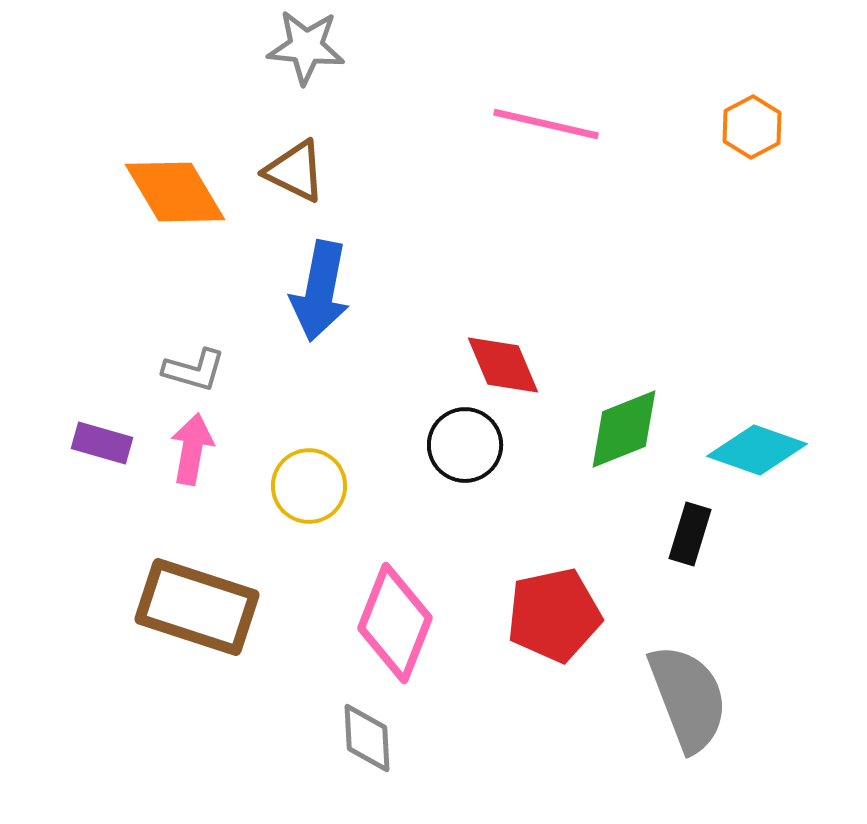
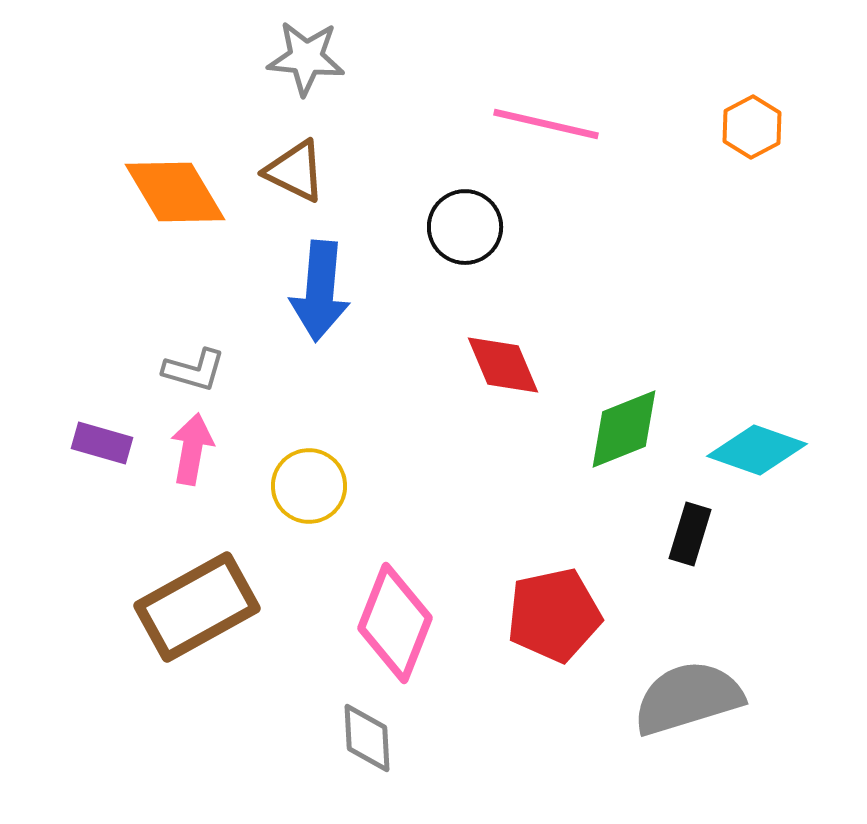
gray star: moved 11 px down
blue arrow: rotated 6 degrees counterclockwise
black circle: moved 218 px up
brown rectangle: rotated 47 degrees counterclockwise
gray semicircle: rotated 86 degrees counterclockwise
